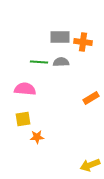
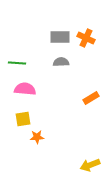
orange cross: moved 3 px right, 4 px up; rotated 18 degrees clockwise
green line: moved 22 px left, 1 px down
